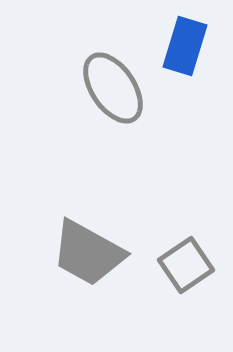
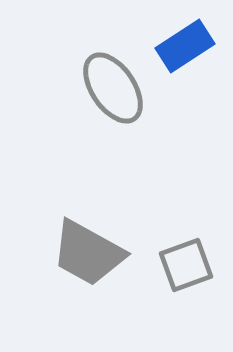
blue rectangle: rotated 40 degrees clockwise
gray square: rotated 14 degrees clockwise
